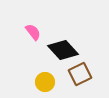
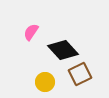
pink semicircle: moved 2 px left; rotated 108 degrees counterclockwise
